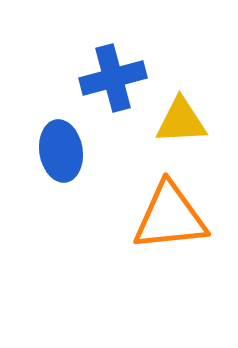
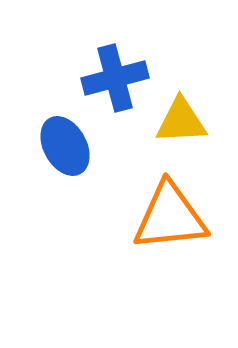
blue cross: moved 2 px right
blue ellipse: moved 4 px right, 5 px up; rotated 20 degrees counterclockwise
